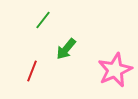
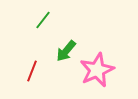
green arrow: moved 2 px down
pink star: moved 18 px left
